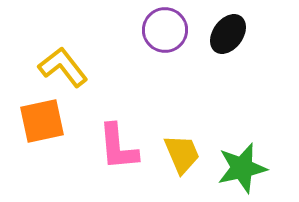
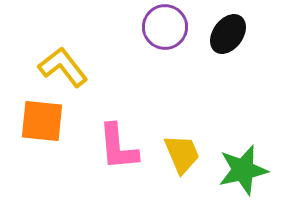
purple circle: moved 3 px up
orange square: rotated 18 degrees clockwise
green star: moved 1 px right, 2 px down
